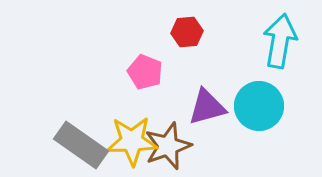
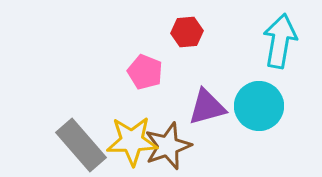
gray rectangle: rotated 14 degrees clockwise
